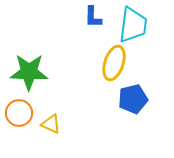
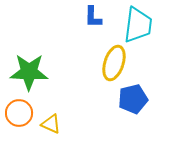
cyan trapezoid: moved 5 px right
